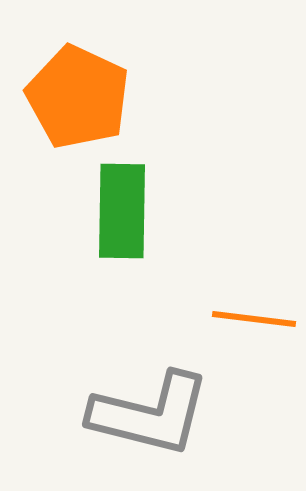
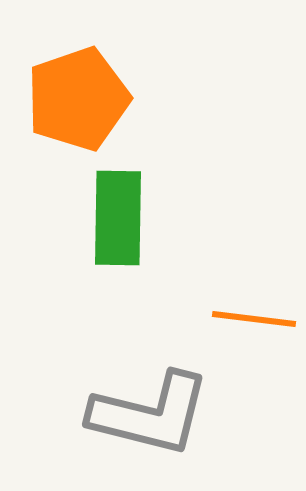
orange pentagon: moved 2 px down; rotated 28 degrees clockwise
green rectangle: moved 4 px left, 7 px down
